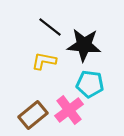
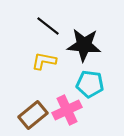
black line: moved 2 px left, 1 px up
pink cross: moved 2 px left; rotated 12 degrees clockwise
